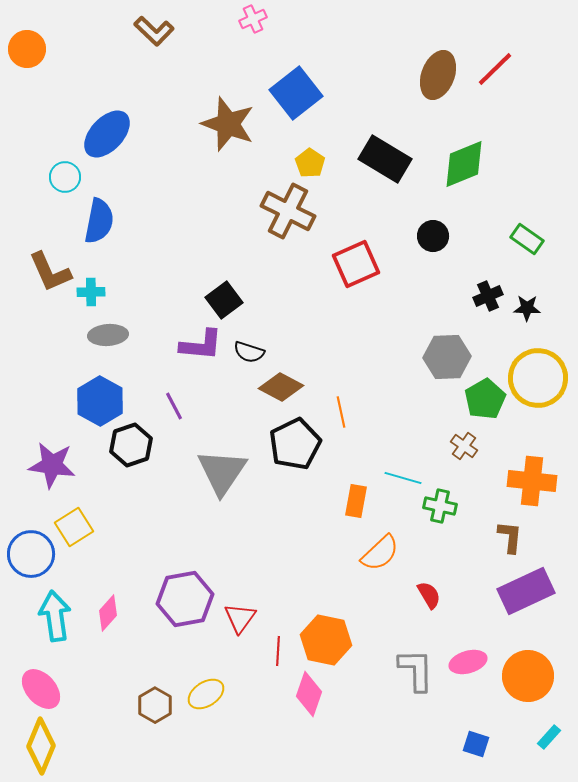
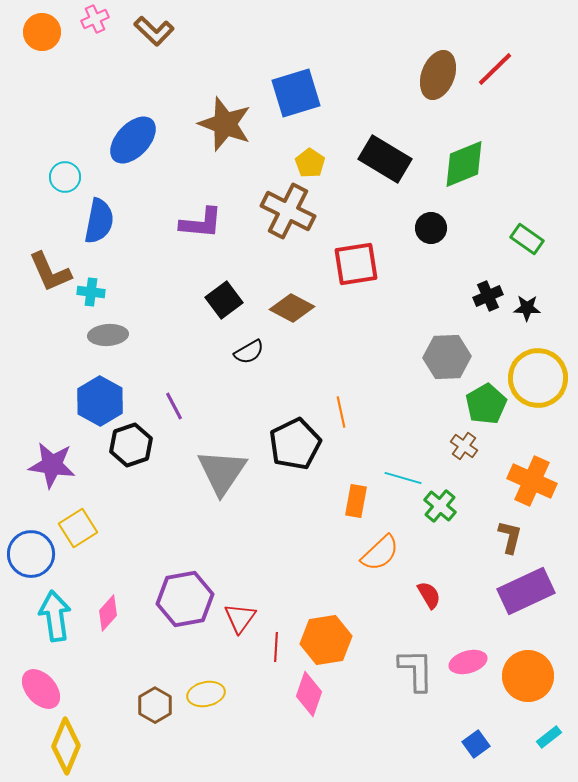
pink cross at (253, 19): moved 158 px left
orange circle at (27, 49): moved 15 px right, 17 px up
blue square at (296, 93): rotated 21 degrees clockwise
brown star at (228, 124): moved 3 px left
blue ellipse at (107, 134): moved 26 px right, 6 px down
black circle at (433, 236): moved 2 px left, 8 px up
red square at (356, 264): rotated 15 degrees clockwise
cyan cross at (91, 292): rotated 8 degrees clockwise
purple L-shape at (201, 345): moved 122 px up
black semicircle at (249, 352): rotated 48 degrees counterclockwise
brown diamond at (281, 387): moved 11 px right, 79 px up
green pentagon at (485, 399): moved 1 px right, 5 px down
orange cross at (532, 481): rotated 18 degrees clockwise
green cross at (440, 506): rotated 28 degrees clockwise
yellow square at (74, 527): moved 4 px right, 1 px down
brown L-shape at (510, 537): rotated 8 degrees clockwise
orange hexagon at (326, 640): rotated 21 degrees counterclockwise
red line at (278, 651): moved 2 px left, 4 px up
yellow ellipse at (206, 694): rotated 21 degrees clockwise
cyan rectangle at (549, 737): rotated 10 degrees clockwise
blue square at (476, 744): rotated 36 degrees clockwise
yellow diamond at (41, 746): moved 25 px right
